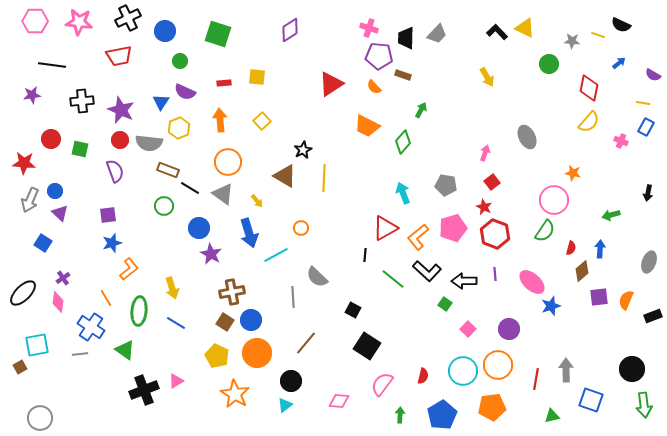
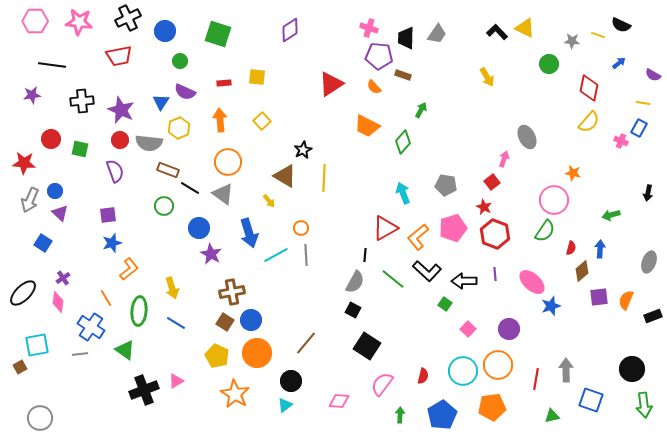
gray trapezoid at (437, 34): rotated 10 degrees counterclockwise
blue rectangle at (646, 127): moved 7 px left, 1 px down
pink arrow at (485, 153): moved 19 px right, 6 px down
yellow arrow at (257, 201): moved 12 px right
gray semicircle at (317, 277): moved 38 px right, 5 px down; rotated 105 degrees counterclockwise
gray line at (293, 297): moved 13 px right, 42 px up
